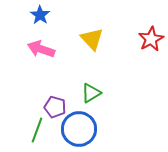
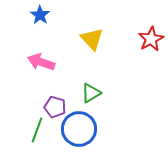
pink arrow: moved 13 px down
